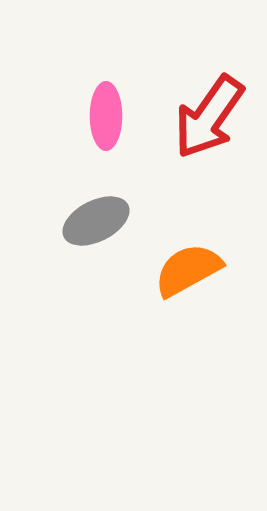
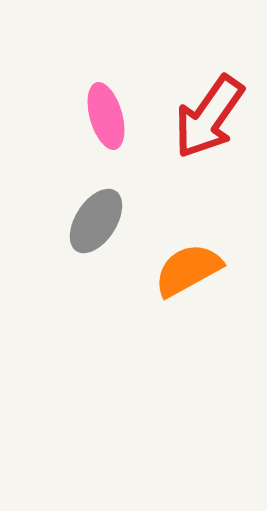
pink ellipse: rotated 16 degrees counterclockwise
gray ellipse: rotated 30 degrees counterclockwise
